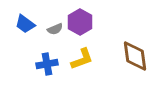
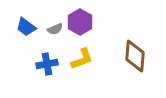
blue trapezoid: moved 1 px right, 3 px down
brown diamond: rotated 12 degrees clockwise
